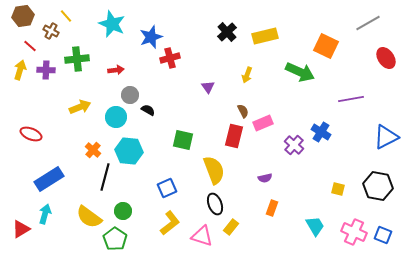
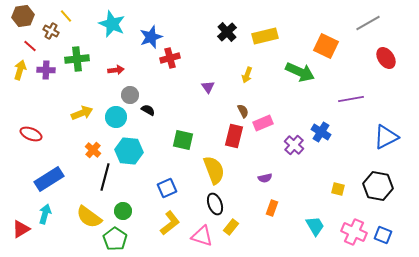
yellow arrow at (80, 107): moved 2 px right, 6 px down
